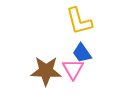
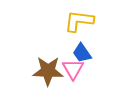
yellow L-shape: rotated 112 degrees clockwise
brown star: moved 2 px right
